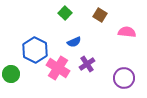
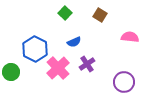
pink semicircle: moved 3 px right, 5 px down
blue hexagon: moved 1 px up
pink cross: rotated 15 degrees clockwise
green circle: moved 2 px up
purple circle: moved 4 px down
